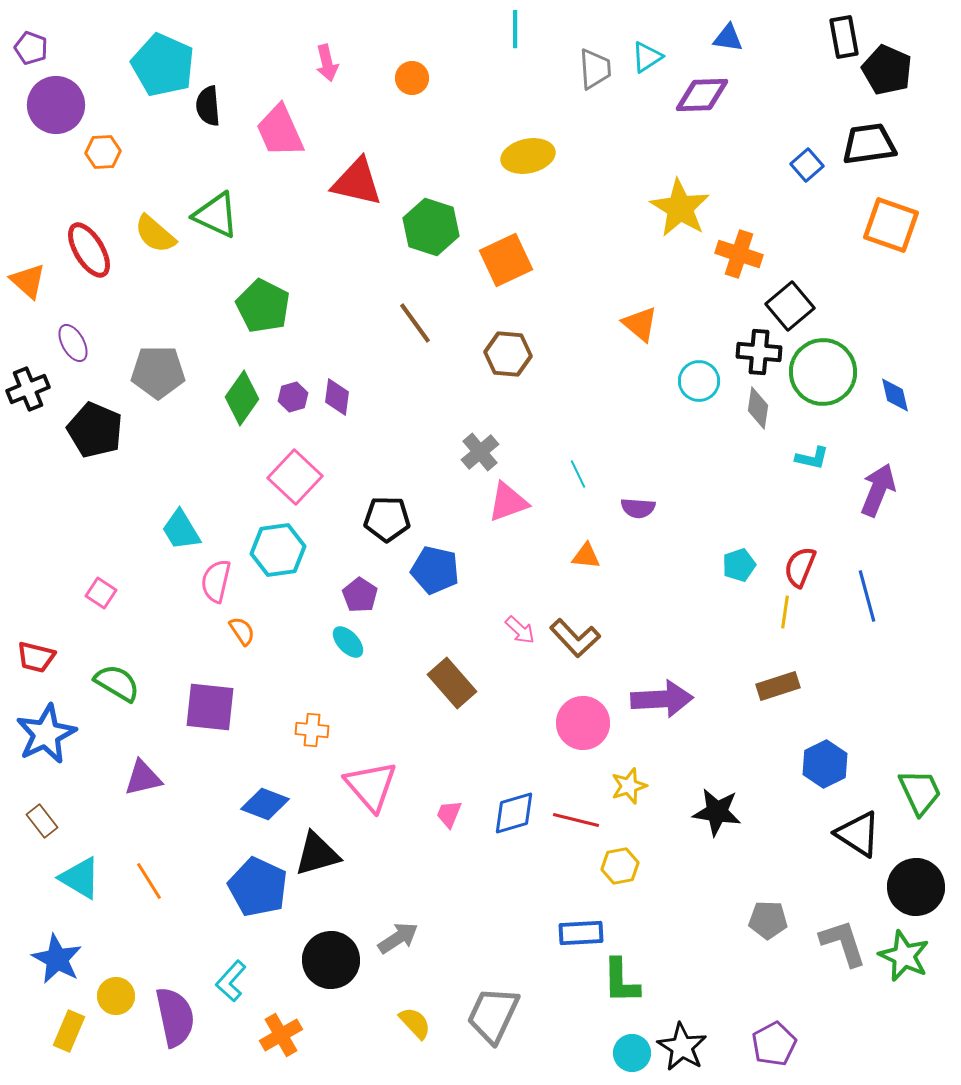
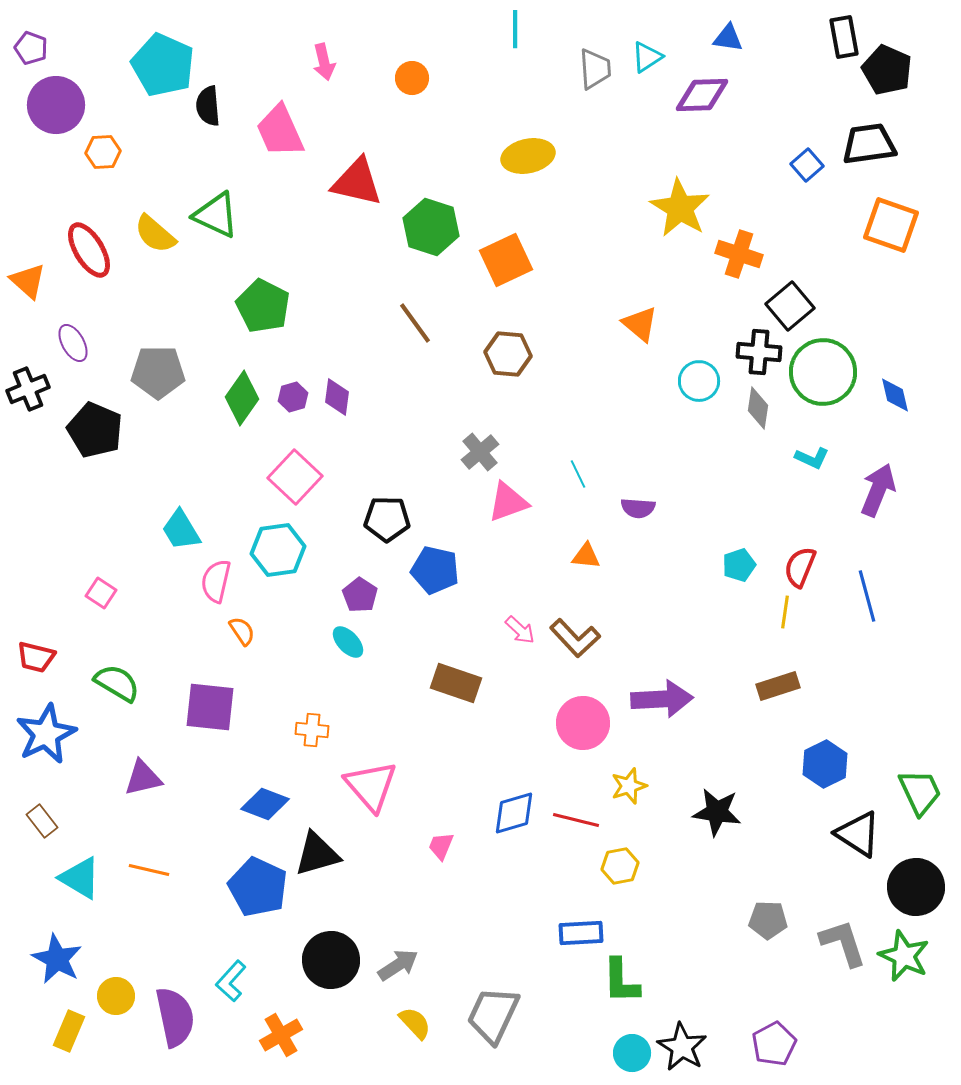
pink arrow at (327, 63): moved 3 px left, 1 px up
cyan L-shape at (812, 458): rotated 12 degrees clockwise
brown rectangle at (452, 683): moved 4 px right; rotated 30 degrees counterclockwise
pink trapezoid at (449, 814): moved 8 px left, 32 px down
orange line at (149, 881): moved 11 px up; rotated 45 degrees counterclockwise
gray arrow at (398, 938): moved 27 px down
